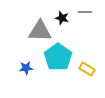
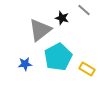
gray line: moved 1 px left, 2 px up; rotated 40 degrees clockwise
gray triangle: moved 1 px up; rotated 40 degrees counterclockwise
cyan pentagon: rotated 8 degrees clockwise
blue star: moved 1 px left, 4 px up
